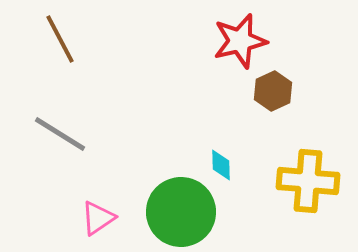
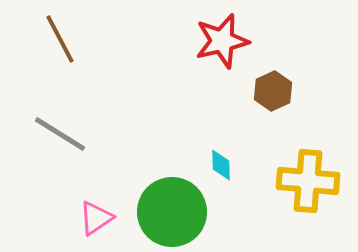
red star: moved 18 px left
green circle: moved 9 px left
pink triangle: moved 2 px left
